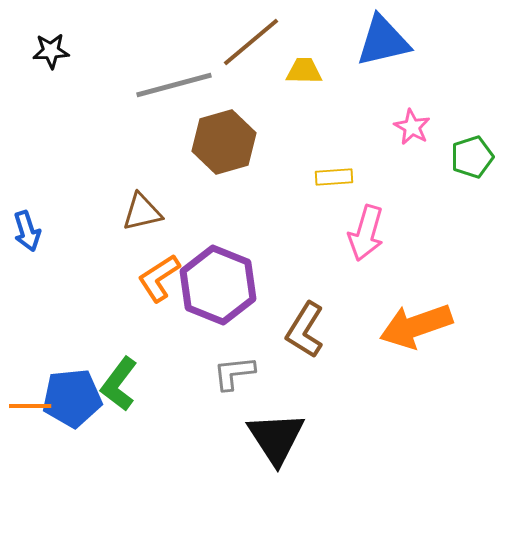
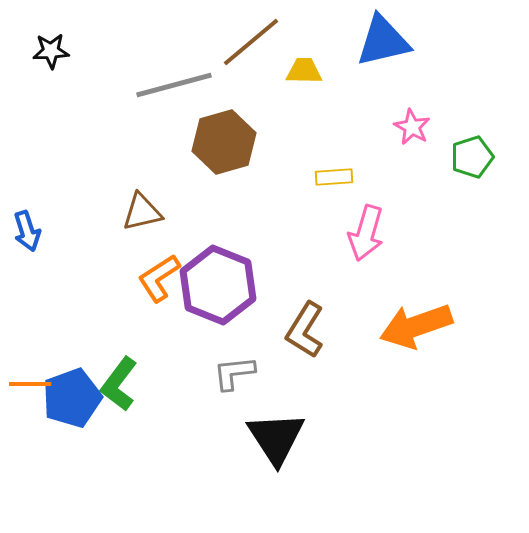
blue pentagon: rotated 14 degrees counterclockwise
orange line: moved 22 px up
